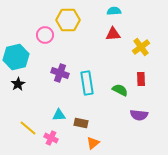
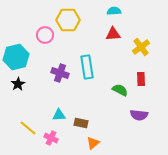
cyan rectangle: moved 16 px up
